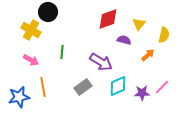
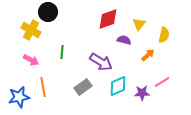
pink line: moved 5 px up; rotated 14 degrees clockwise
